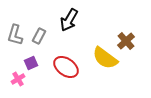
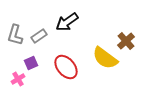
black arrow: moved 2 px left, 2 px down; rotated 25 degrees clockwise
gray rectangle: rotated 28 degrees clockwise
red ellipse: rotated 15 degrees clockwise
